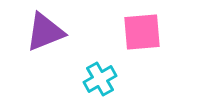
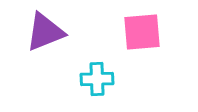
cyan cross: moved 3 px left; rotated 28 degrees clockwise
